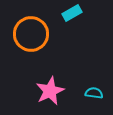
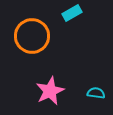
orange circle: moved 1 px right, 2 px down
cyan semicircle: moved 2 px right
